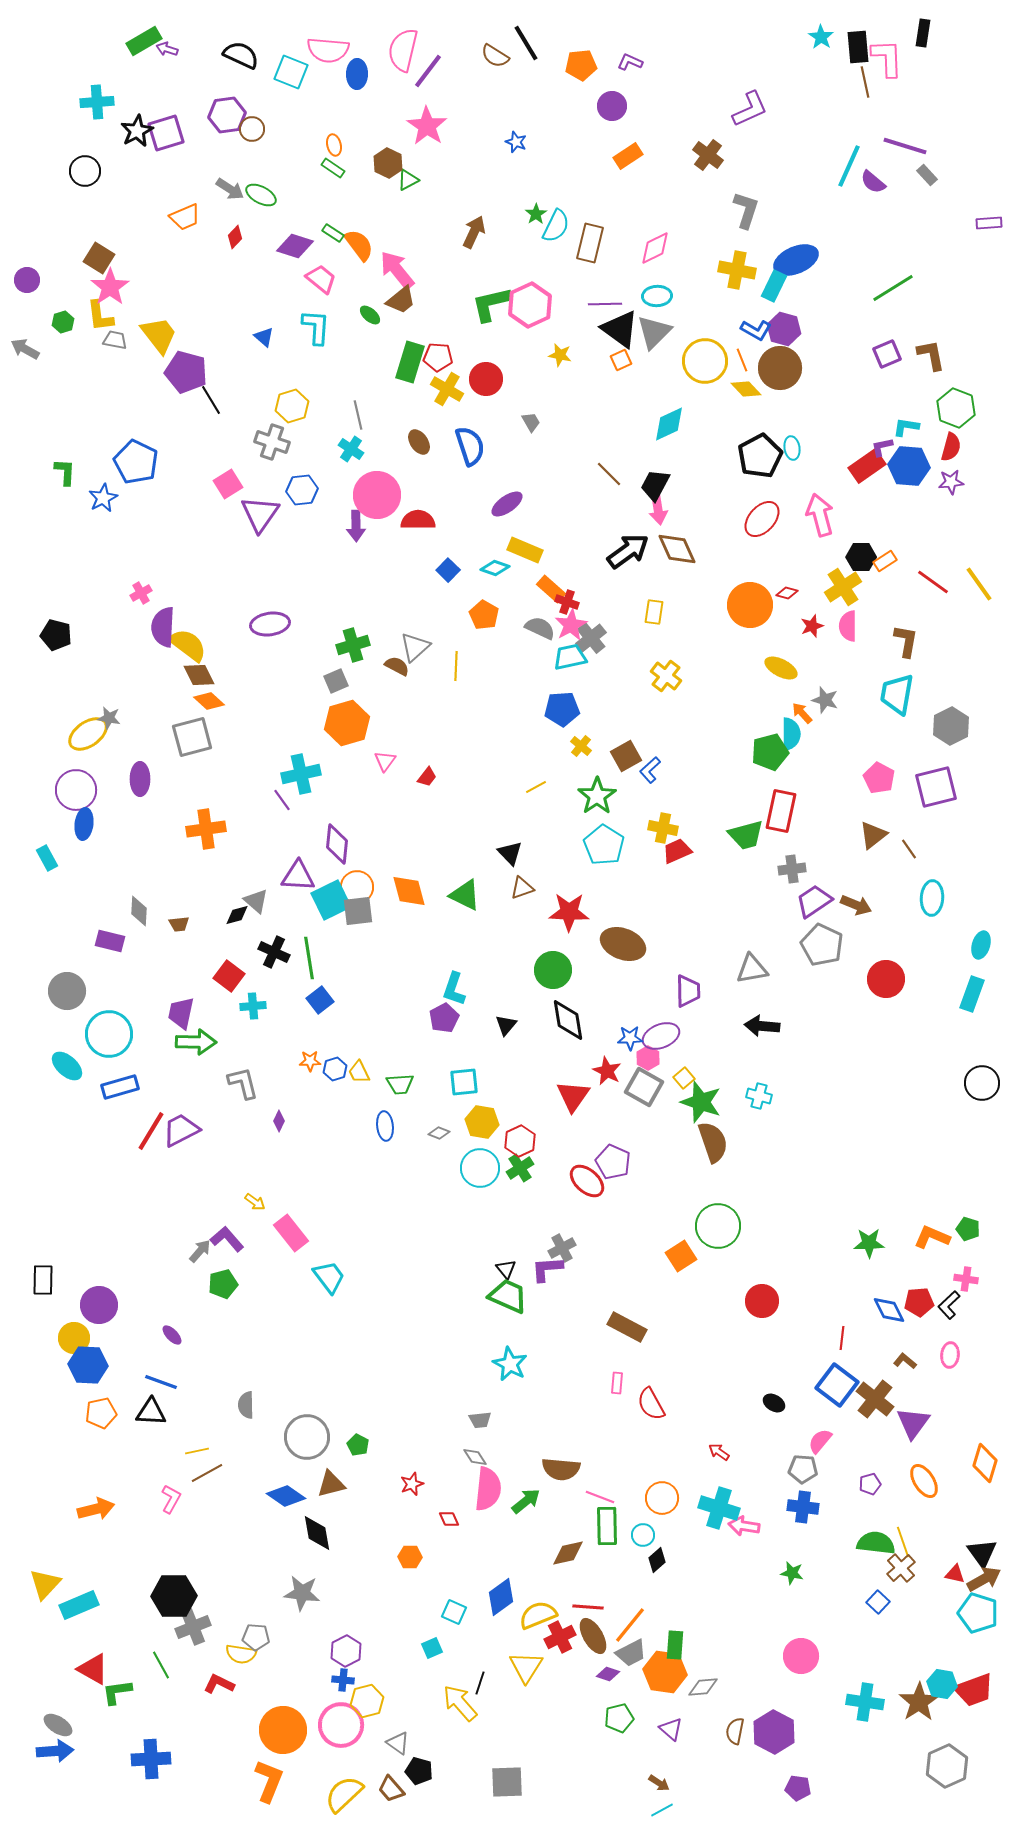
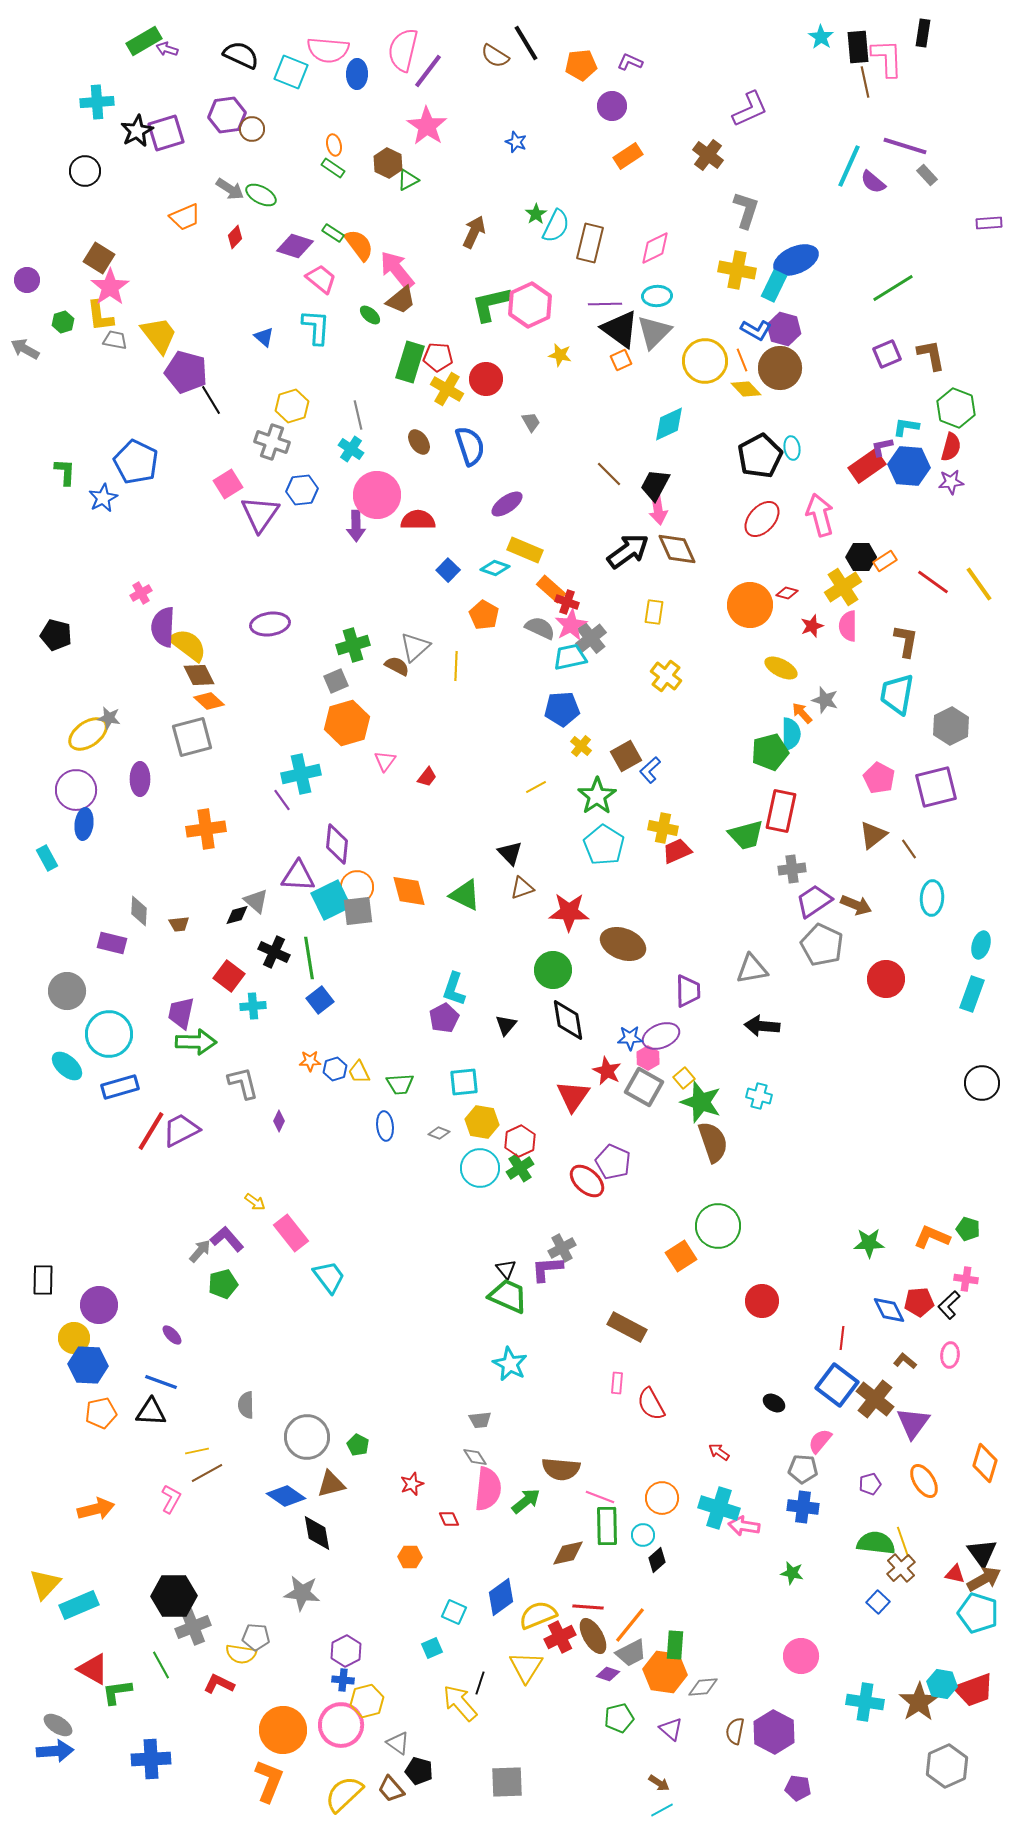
purple rectangle at (110, 941): moved 2 px right, 2 px down
